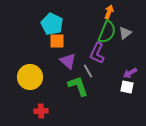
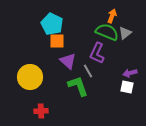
orange arrow: moved 3 px right, 4 px down
green semicircle: rotated 90 degrees counterclockwise
purple arrow: rotated 16 degrees clockwise
